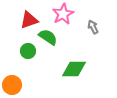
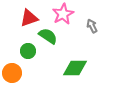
red triangle: moved 2 px up
gray arrow: moved 1 px left, 1 px up
green semicircle: moved 1 px up
green diamond: moved 1 px right, 1 px up
orange circle: moved 12 px up
